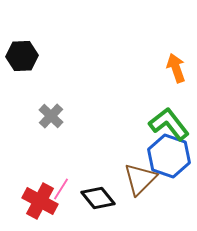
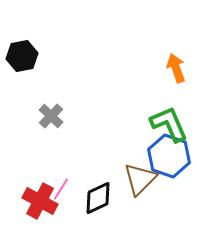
black hexagon: rotated 8 degrees counterclockwise
green L-shape: rotated 15 degrees clockwise
black diamond: rotated 76 degrees counterclockwise
